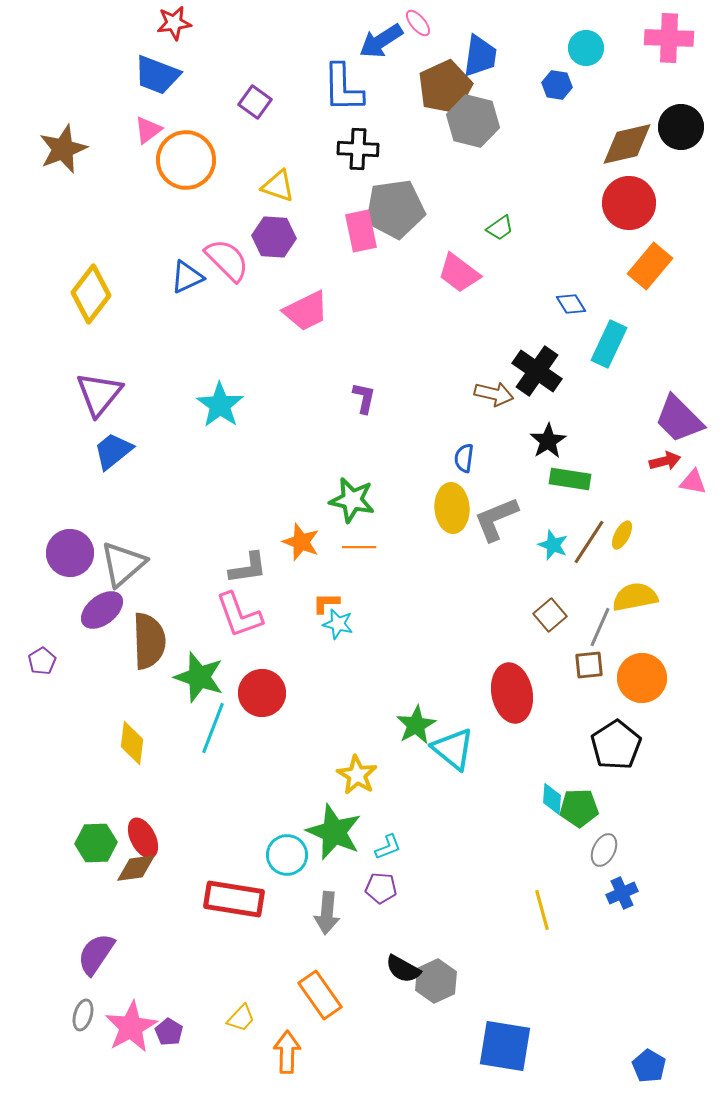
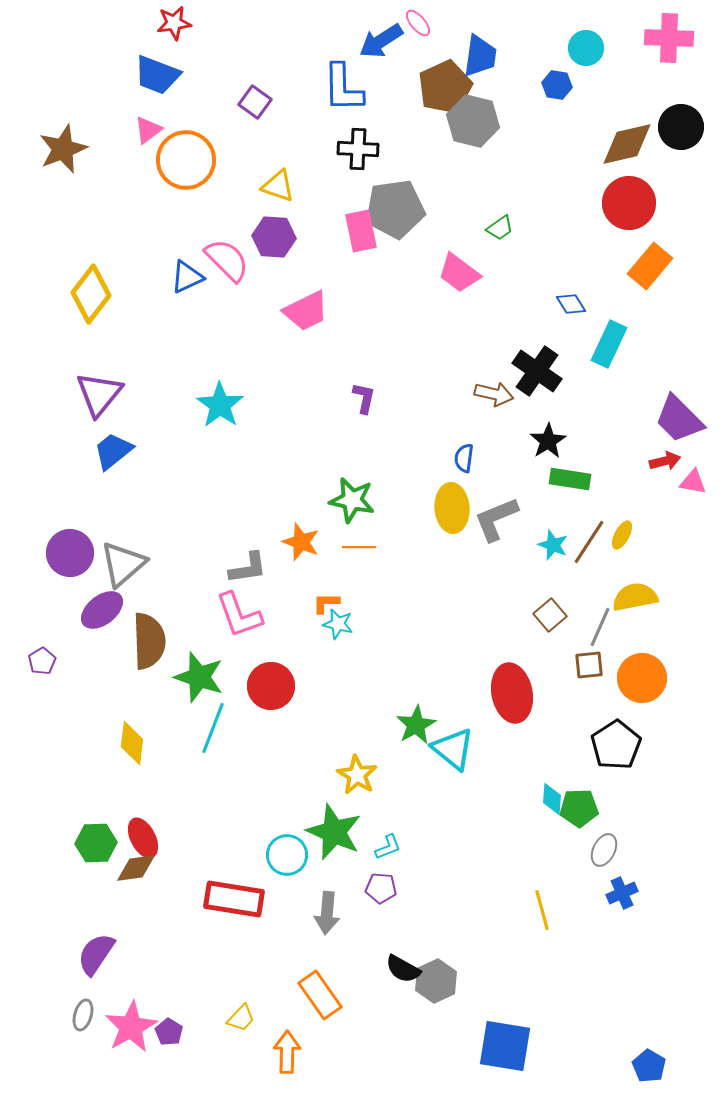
red circle at (262, 693): moved 9 px right, 7 px up
